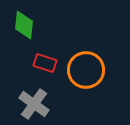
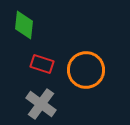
red rectangle: moved 3 px left, 1 px down
gray cross: moved 7 px right
